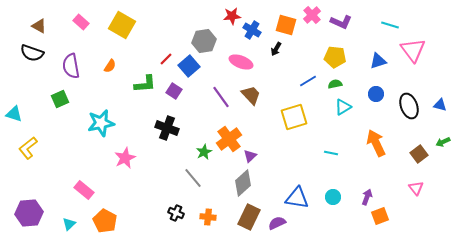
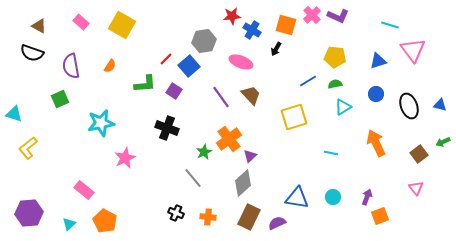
purple L-shape at (341, 22): moved 3 px left, 6 px up
